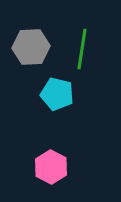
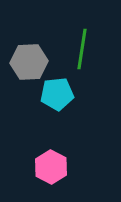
gray hexagon: moved 2 px left, 15 px down
cyan pentagon: rotated 20 degrees counterclockwise
